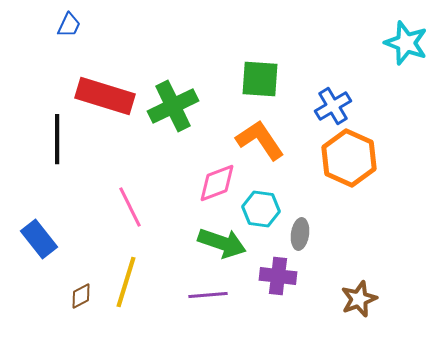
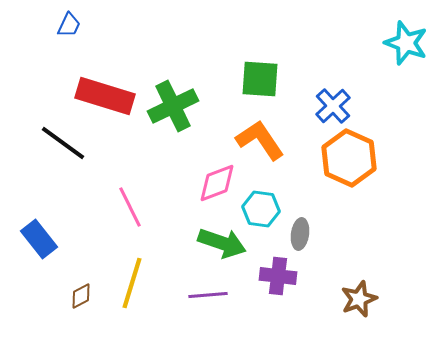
blue cross: rotated 12 degrees counterclockwise
black line: moved 6 px right, 4 px down; rotated 54 degrees counterclockwise
yellow line: moved 6 px right, 1 px down
